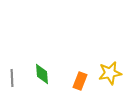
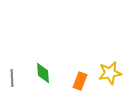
green diamond: moved 1 px right, 1 px up
